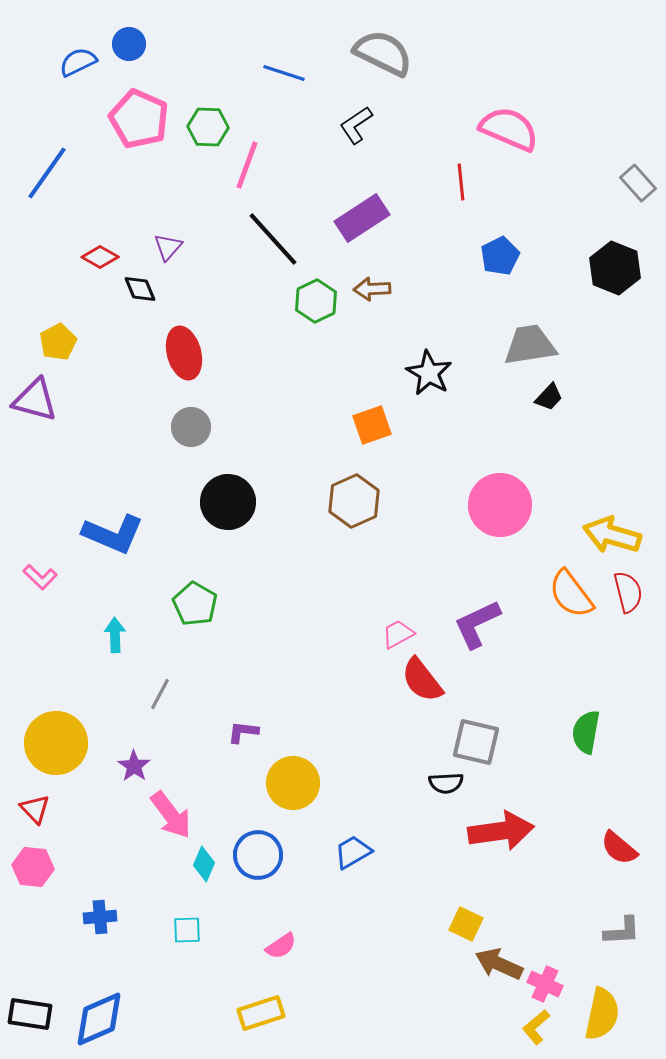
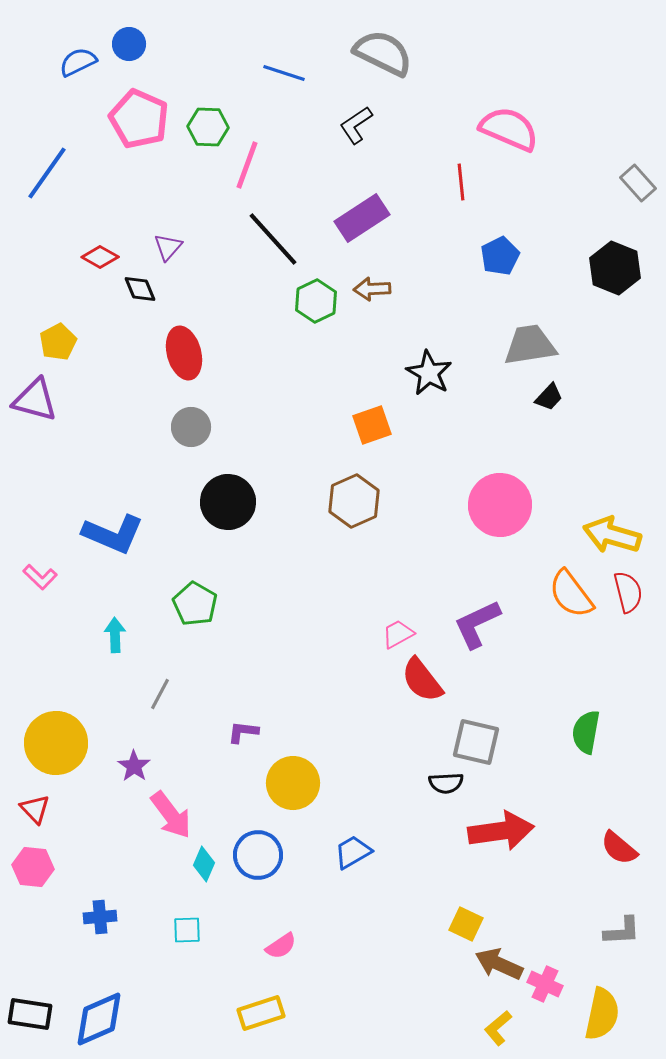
yellow L-shape at (536, 1027): moved 38 px left, 1 px down
